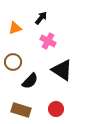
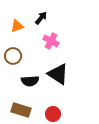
orange triangle: moved 2 px right, 2 px up
pink cross: moved 3 px right
brown circle: moved 6 px up
black triangle: moved 4 px left, 4 px down
black semicircle: rotated 42 degrees clockwise
red circle: moved 3 px left, 5 px down
